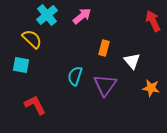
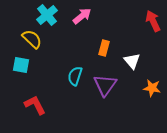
orange star: moved 1 px right
